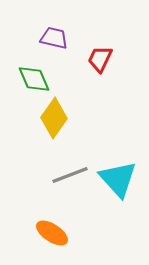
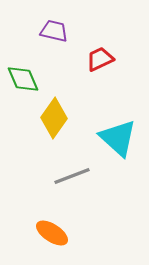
purple trapezoid: moved 7 px up
red trapezoid: rotated 40 degrees clockwise
green diamond: moved 11 px left
gray line: moved 2 px right, 1 px down
cyan triangle: moved 41 px up; rotated 6 degrees counterclockwise
